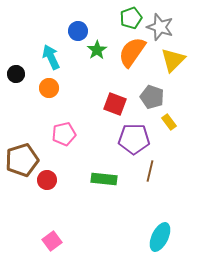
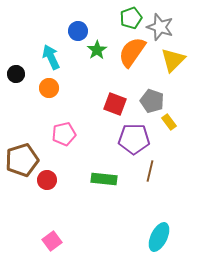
gray pentagon: moved 4 px down
cyan ellipse: moved 1 px left
